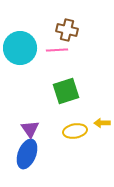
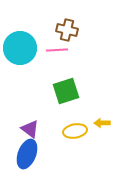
purple triangle: rotated 18 degrees counterclockwise
